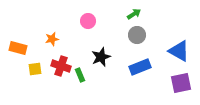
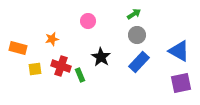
black star: rotated 18 degrees counterclockwise
blue rectangle: moved 1 px left, 5 px up; rotated 25 degrees counterclockwise
